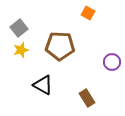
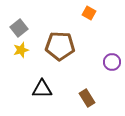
orange square: moved 1 px right
black triangle: moved 1 px left, 4 px down; rotated 30 degrees counterclockwise
